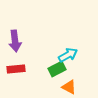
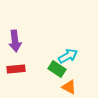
cyan arrow: moved 1 px down
green rectangle: rotated 60 degrees clockwise
